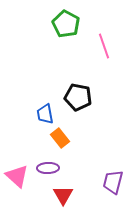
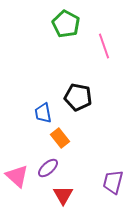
blue trapezoid: moved 2 px left, 1 px up
purple ellipse: rotated 40 degrees counterclockwise
